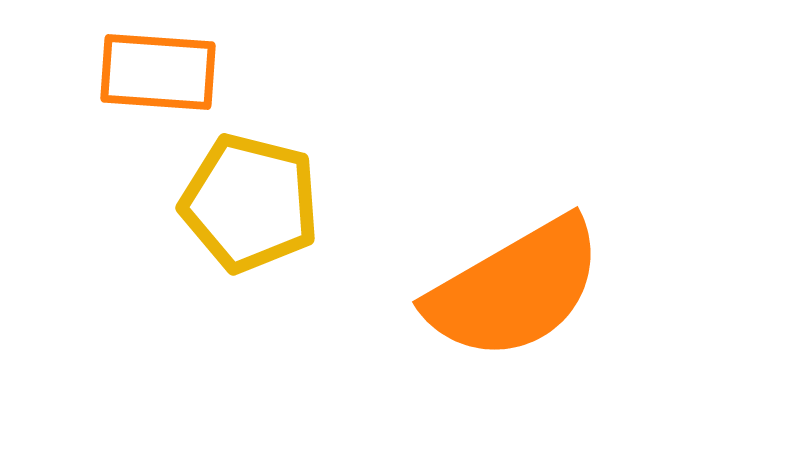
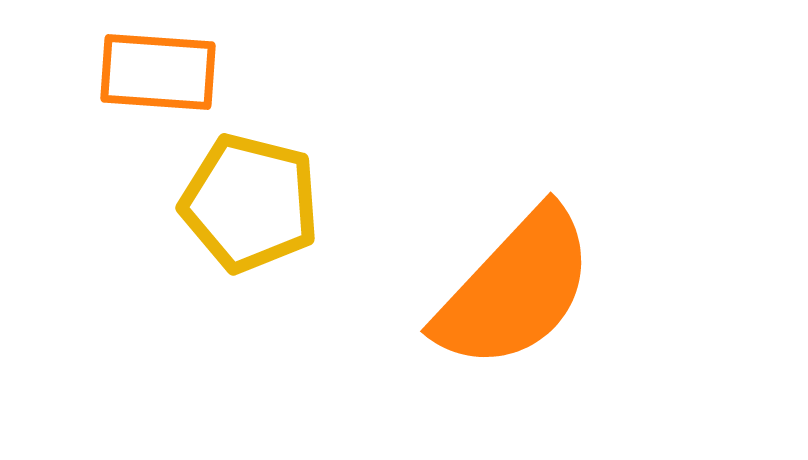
orange semicircle: rotated 17 degrees counterclockwise
